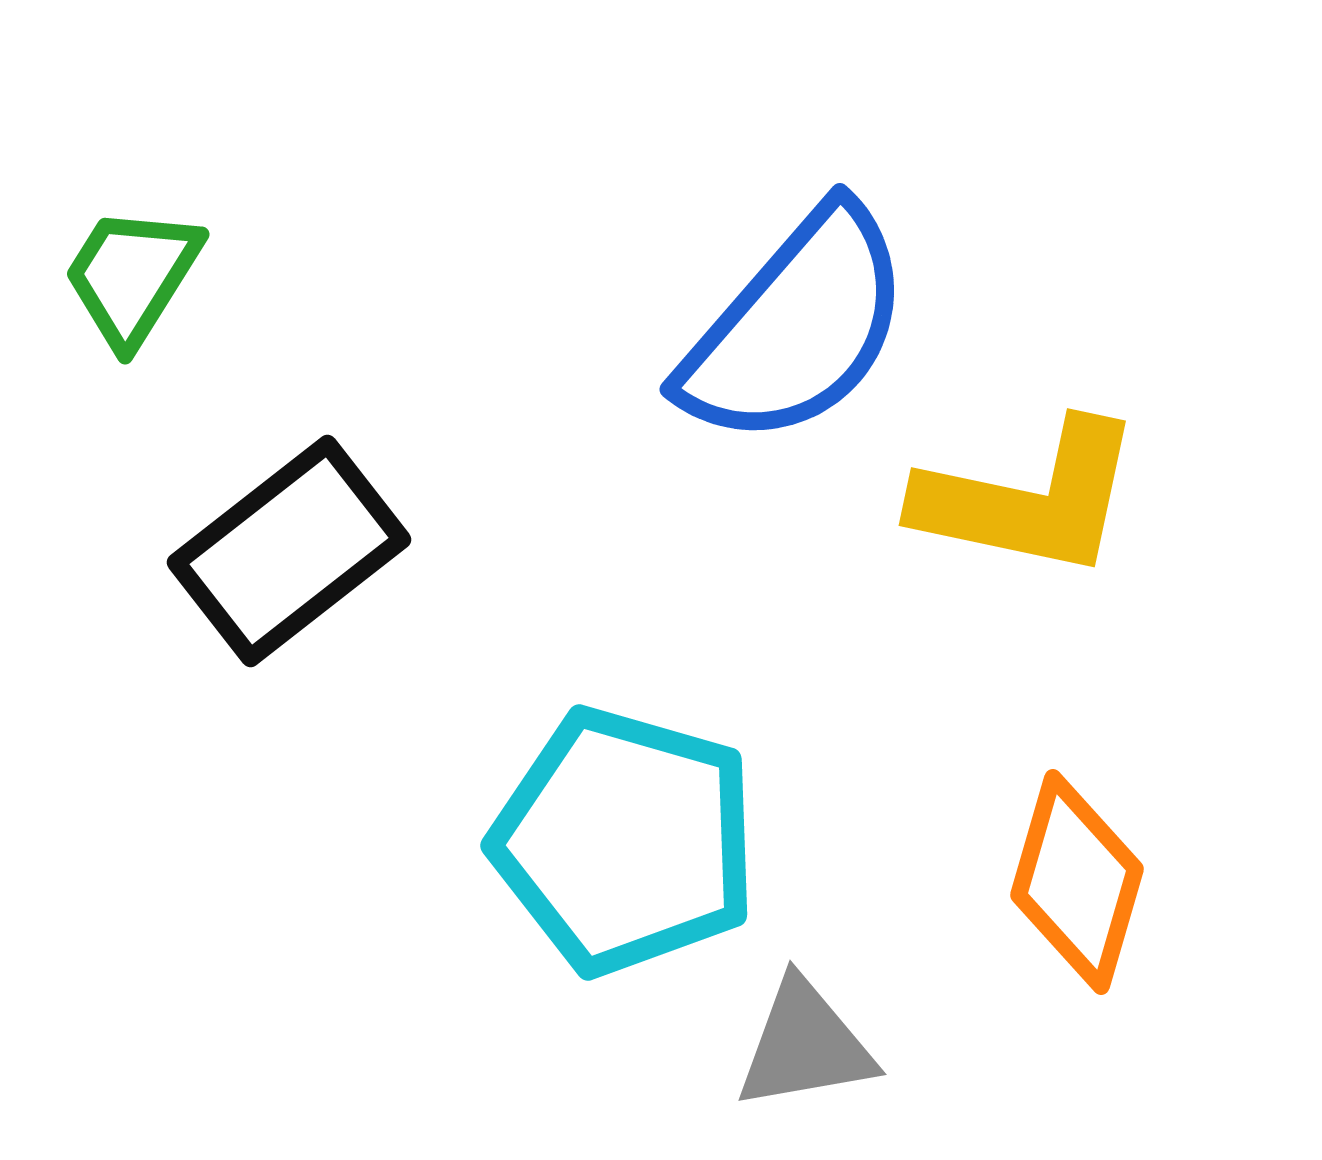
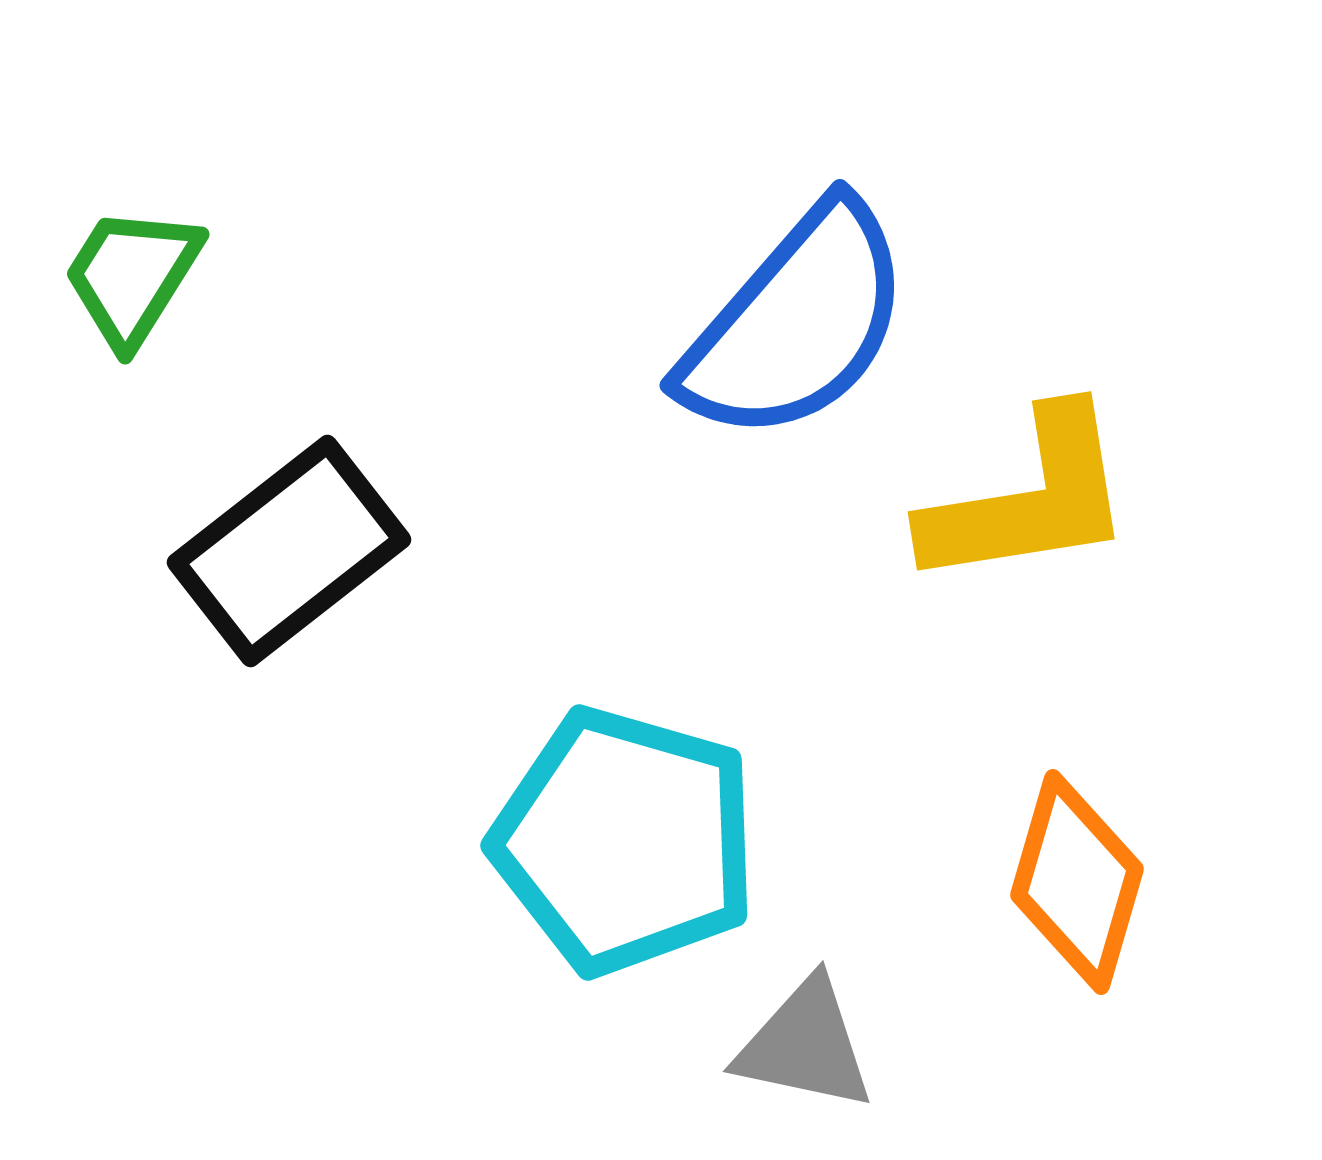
blue semicircle: moved 4 px up
yellow L-shape: rotated 21 degrees counterclockwise
gray triangle: rotated 22 degrees clockwise
